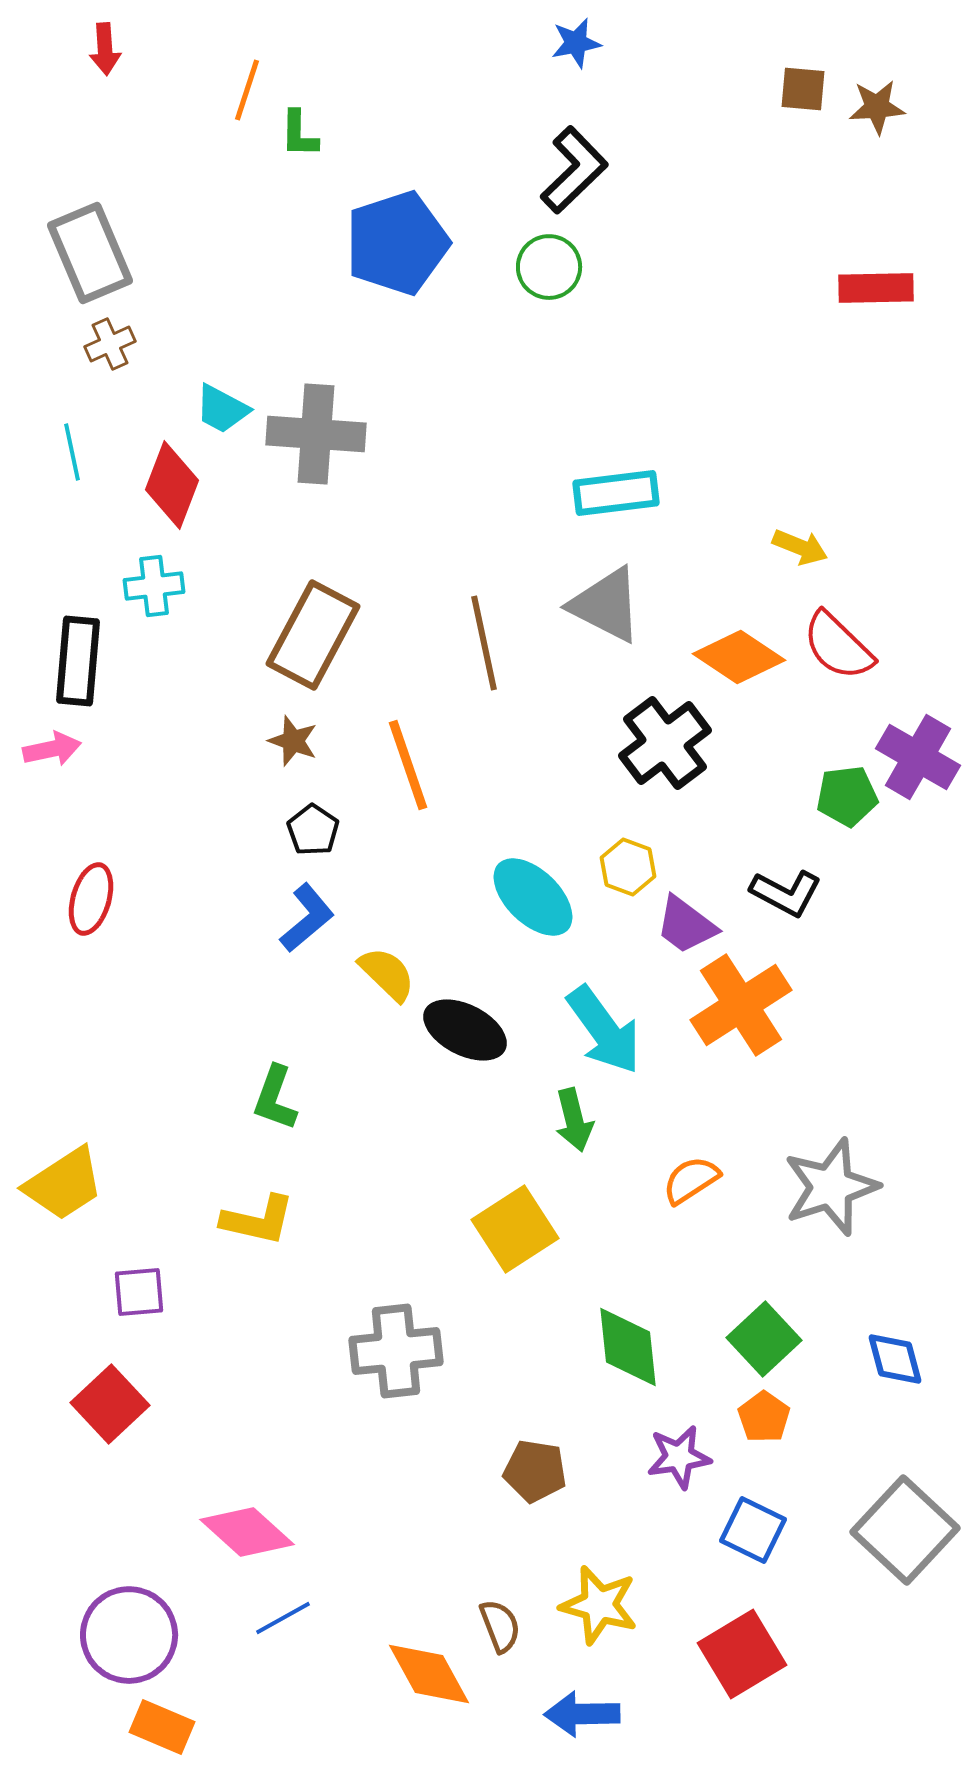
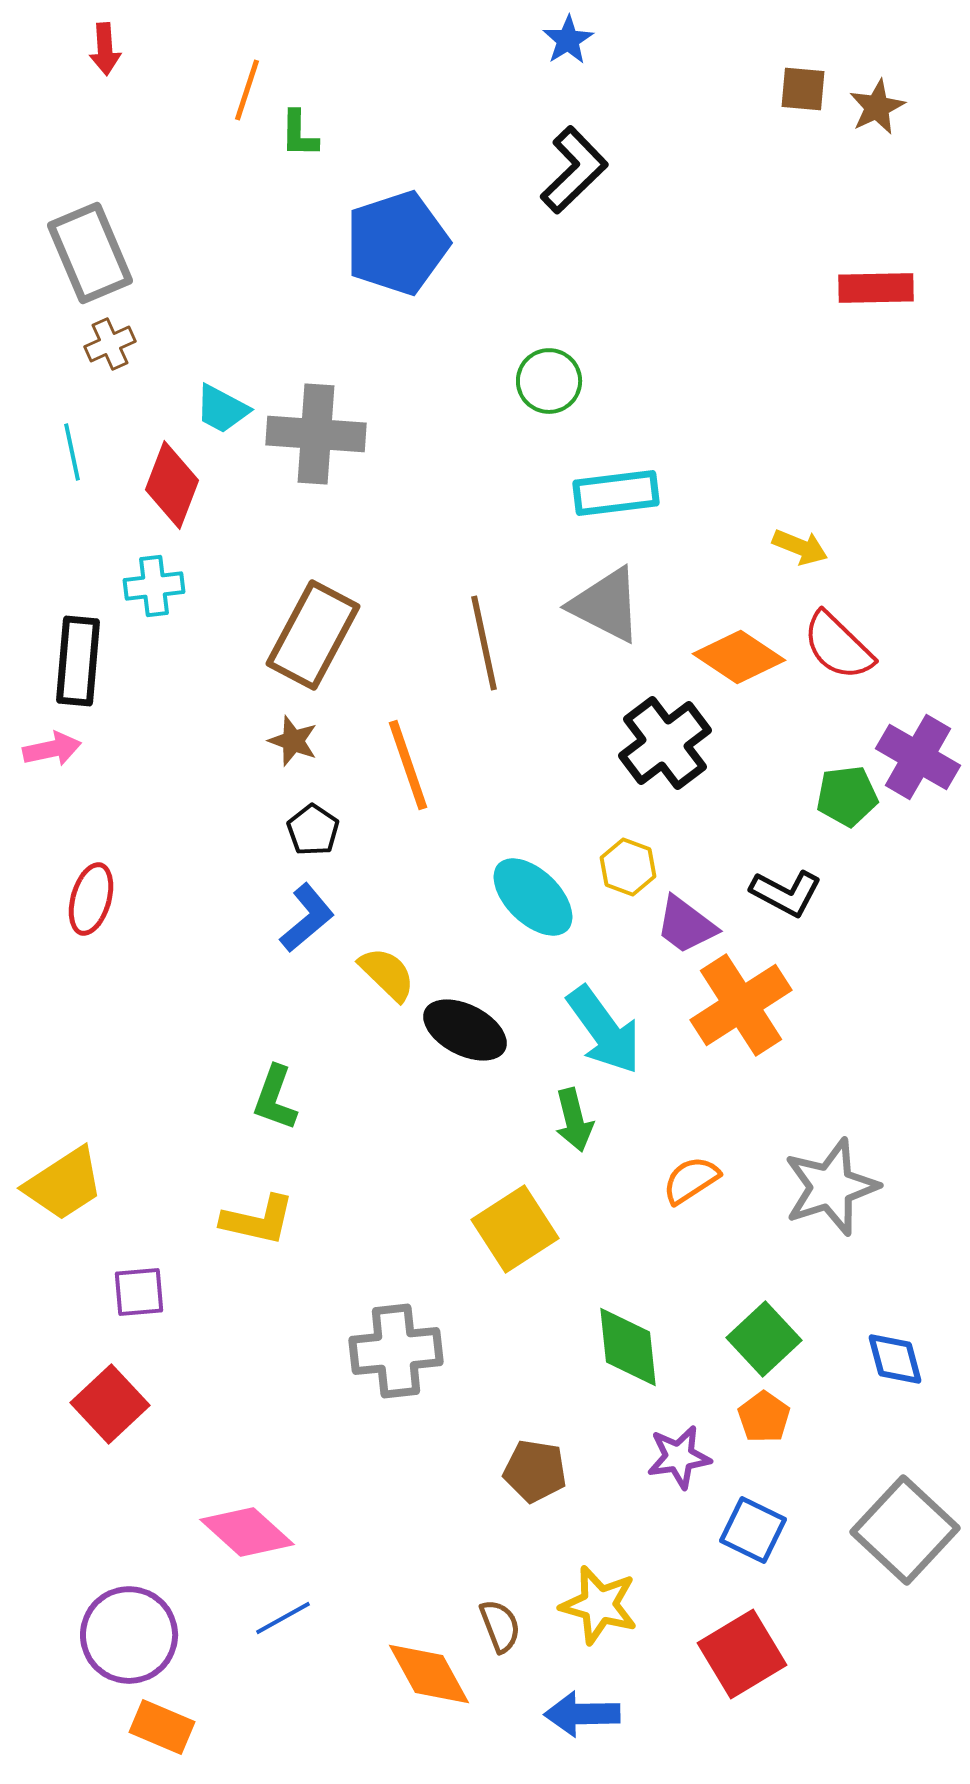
blue star at (576, 43): moved 8 px left, 3 px up; rotated 21 degrees counterclockwise
brown star at (877, 107): rotated 22 degrees counterclockwise
green circle at (549, 267): moved 114 px down
